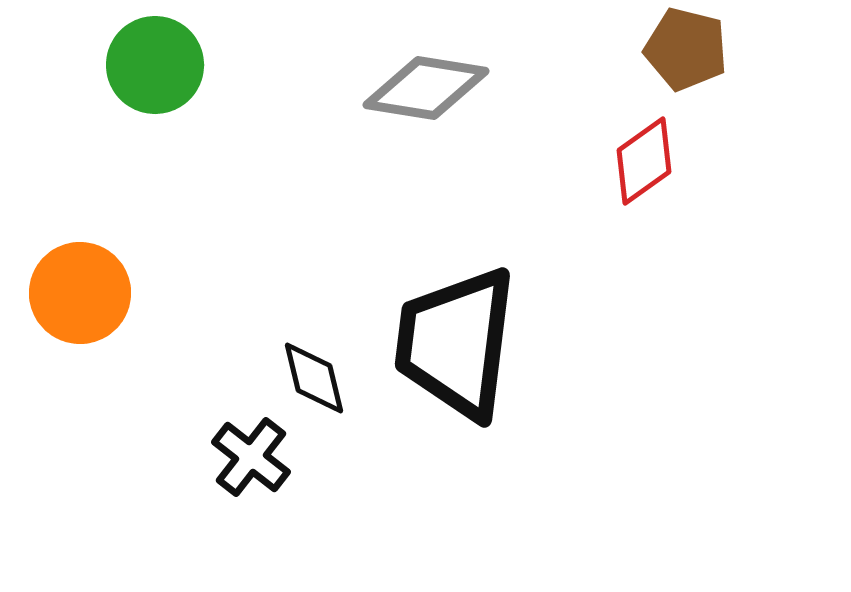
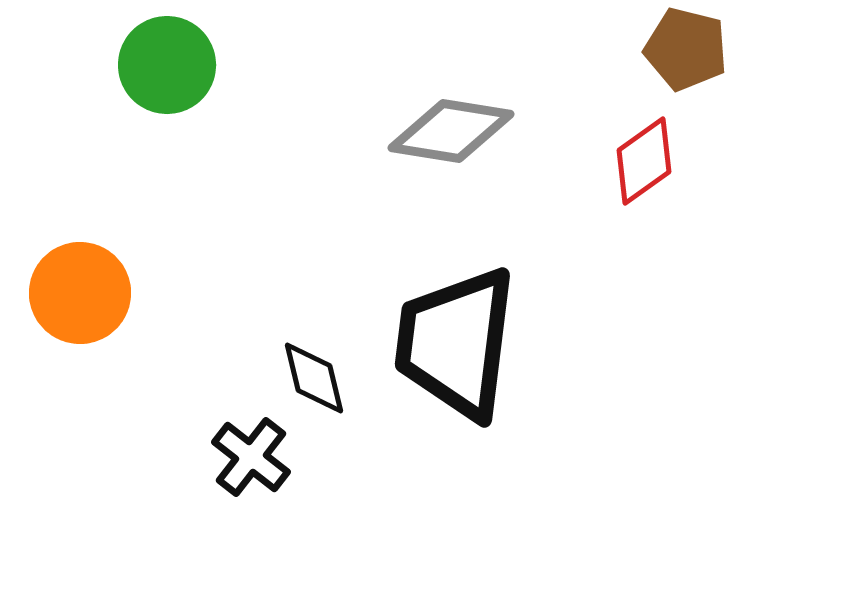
green circle: moved 12 px right
gray diamond: moved 25 px right, 43 px down
